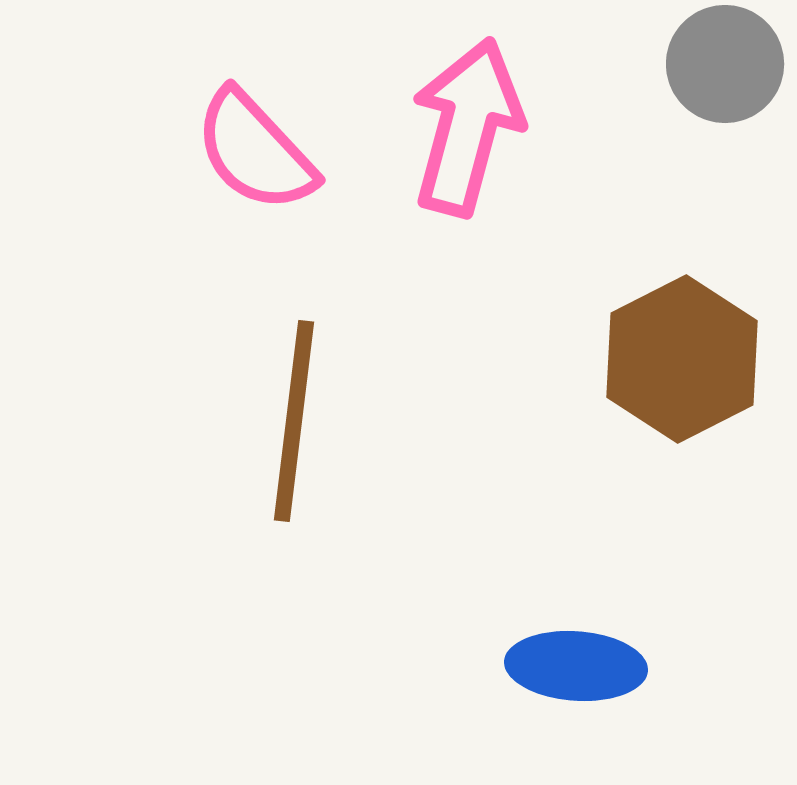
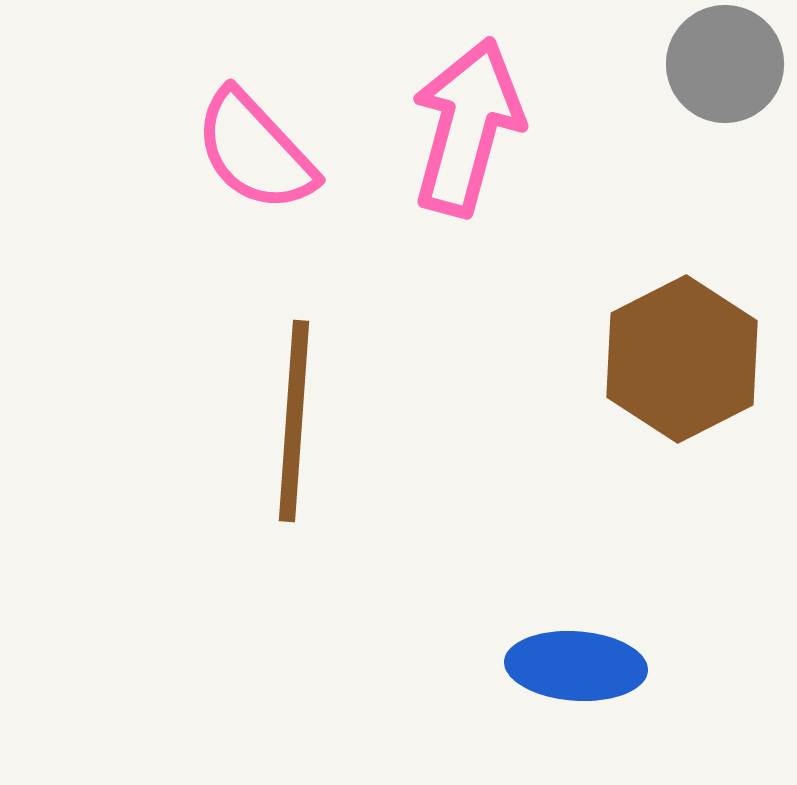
brown line: rotated 3 degrees counterclockwise
